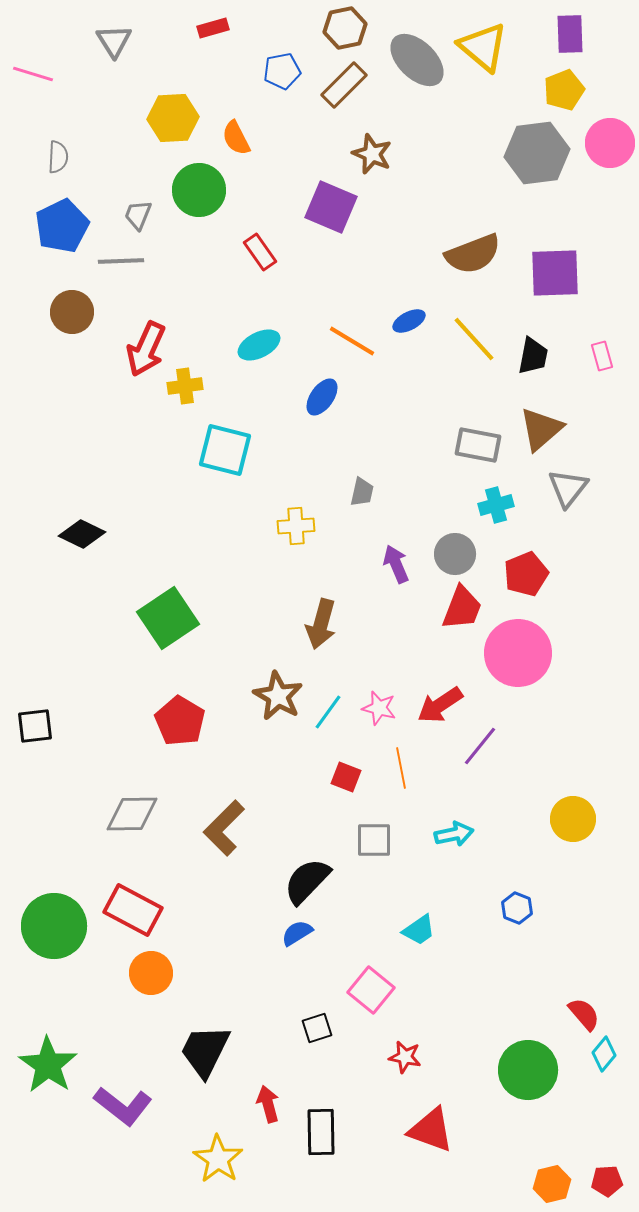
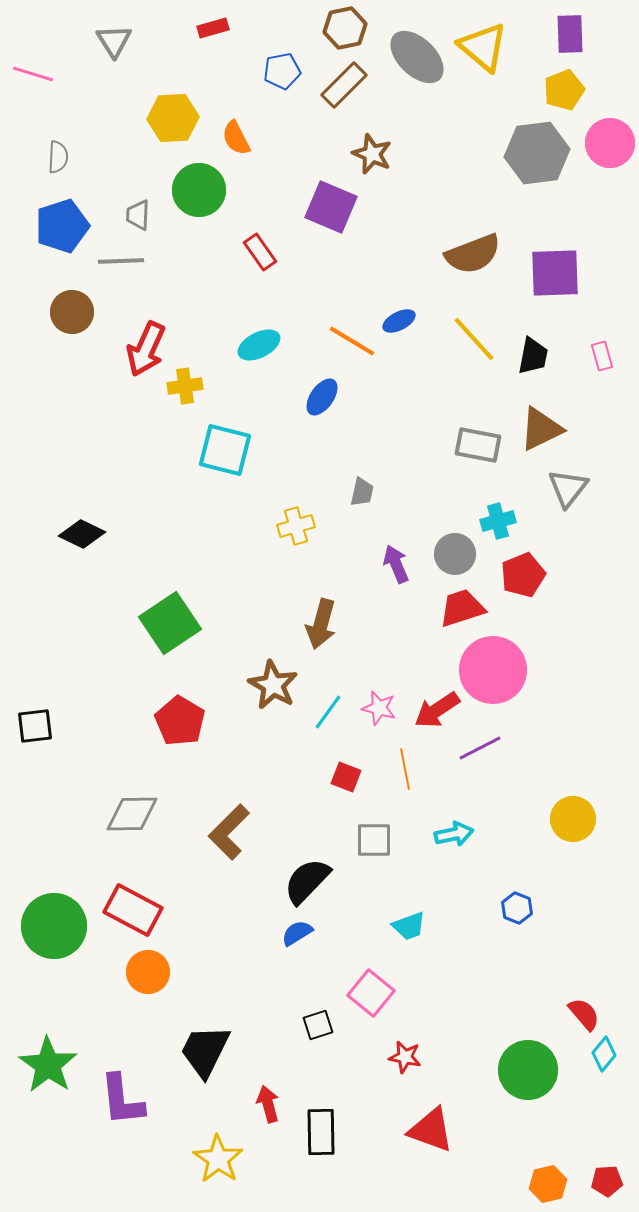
gray ellipse at (417, 60): moved 3 px up
gray trapezoid at (138, 215): rotated 20 degrees counterclockwise
blue pentagon at (62, 226): rotated 8 degrees clockwise
blue ellipse at (409, 321): moved 10 px left
brown triangle at (541, 429): rotated 15 degrees clockwise
cyan cross at (496, 505): moved 2 px right, 16 px down
yellow cross at (296, 526): rotated 12 degrees counterclockwise
red pentagon at (526, 574): moved 3 px left, 1 px down
red trapezoid at (462, 608): rotated 129 degrees counterclockwise
green square at (168, 618): moved 2 px right, 5 px down
pink circle at (518, 653): moved 25 px left, 17 px down
brown star at (278, 696): moved 5 px left, 11 px up
red arrow at (440, 705): moved 3 px left, 5 px down
purple line at (480, 746): moved 2 px down; rotated 24 degrees clockwise
orange line at (401, 768): moved 4 px right, 1 px down
brown L-shape at (224, 828): moved 5 px right, 4 px down
cyan trapezoid at (419, 930): moved 10 px left, 4 px up; rotated 15 degrees clockwise
orange circle at (151, 973): moved 3 px left, 1 px up
pink square at (371, 990): moved 3 px down
black square at (317, 1028): moved 1 px right, 3 px up
purple L-shape at (123, 1106): moved 1 px left, 6 px up; rotated 46 degrees clockwise
orange hexagon at (552, 1184): moved 4 px left
